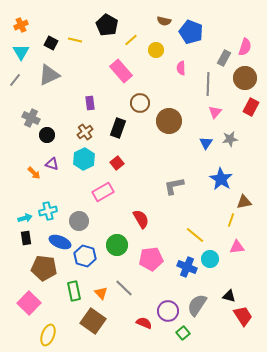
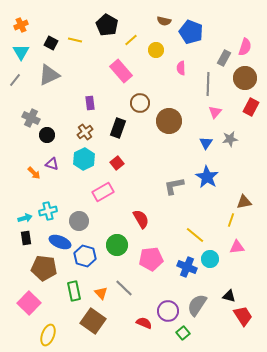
blue star at (221, 179): moved 14 px left, 2 px up
